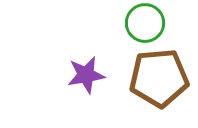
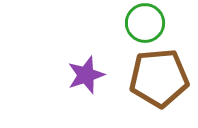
purple star: rotated 9 degrees counterclockwise
